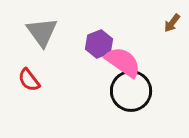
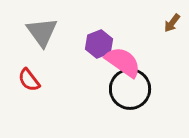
black circle: moved 1 px left, 2 px up
